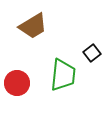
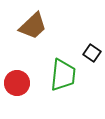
brown trapezoid: rotated 12 degrees counterclockwise
black square: rotated 18 degrees counterclockwise
